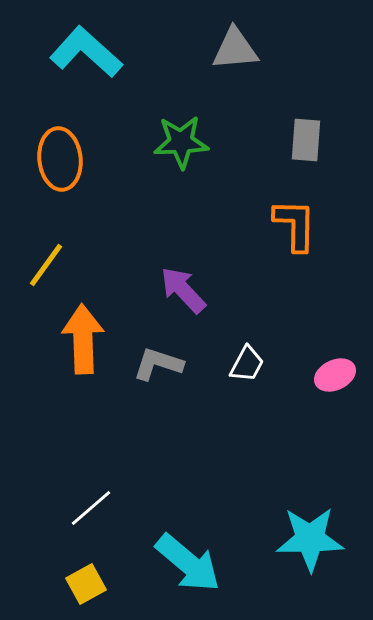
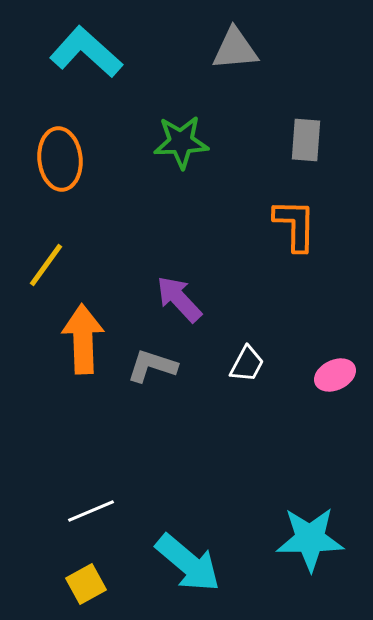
purple arrow: moved 4 px left, 9 px down
gray L-shape: moved 6 px left, 2 px down
white line: moved 3 px down; rotated 18 degrees clockwise
